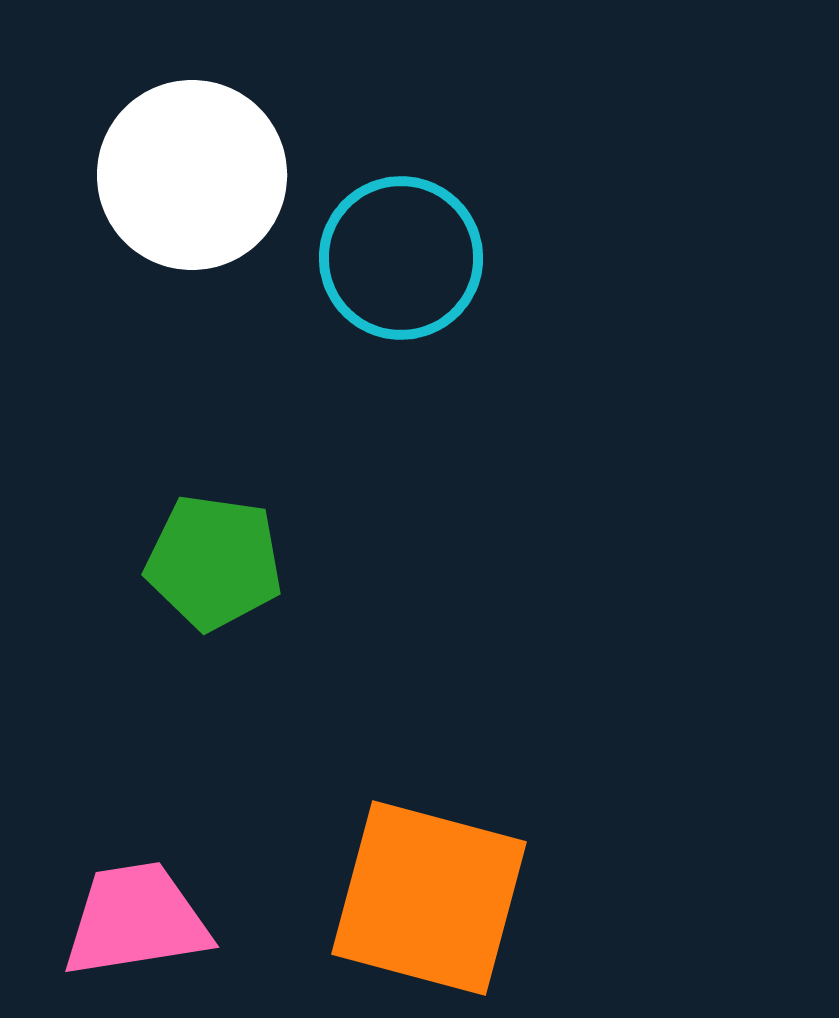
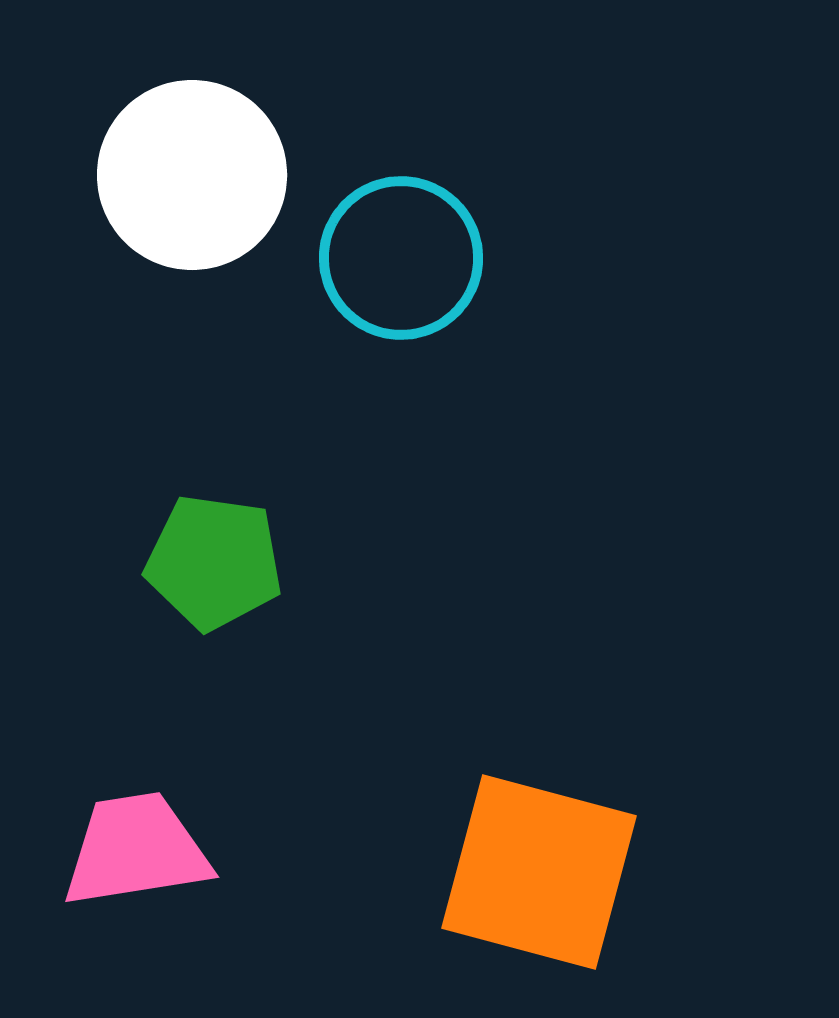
orange square: moved 110 px right, 26 px up
pink trapezoid: moved 70 px up
